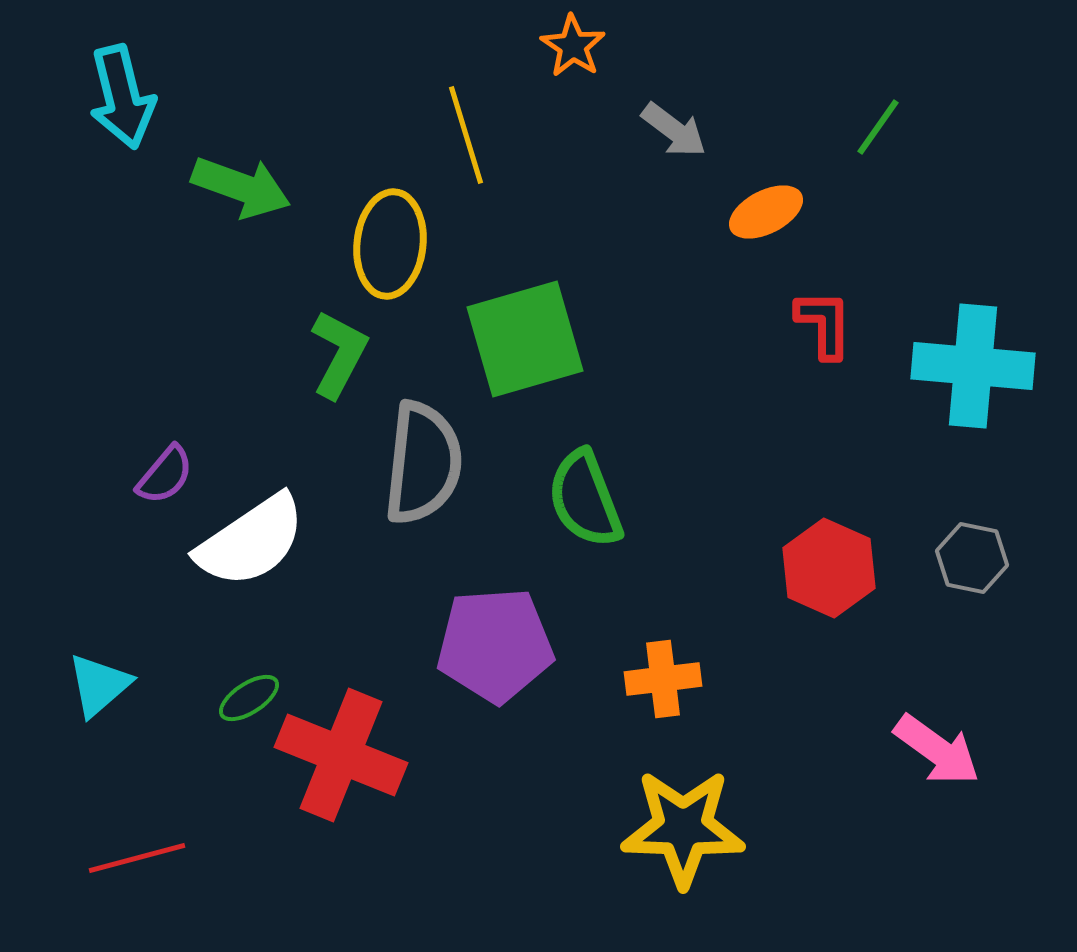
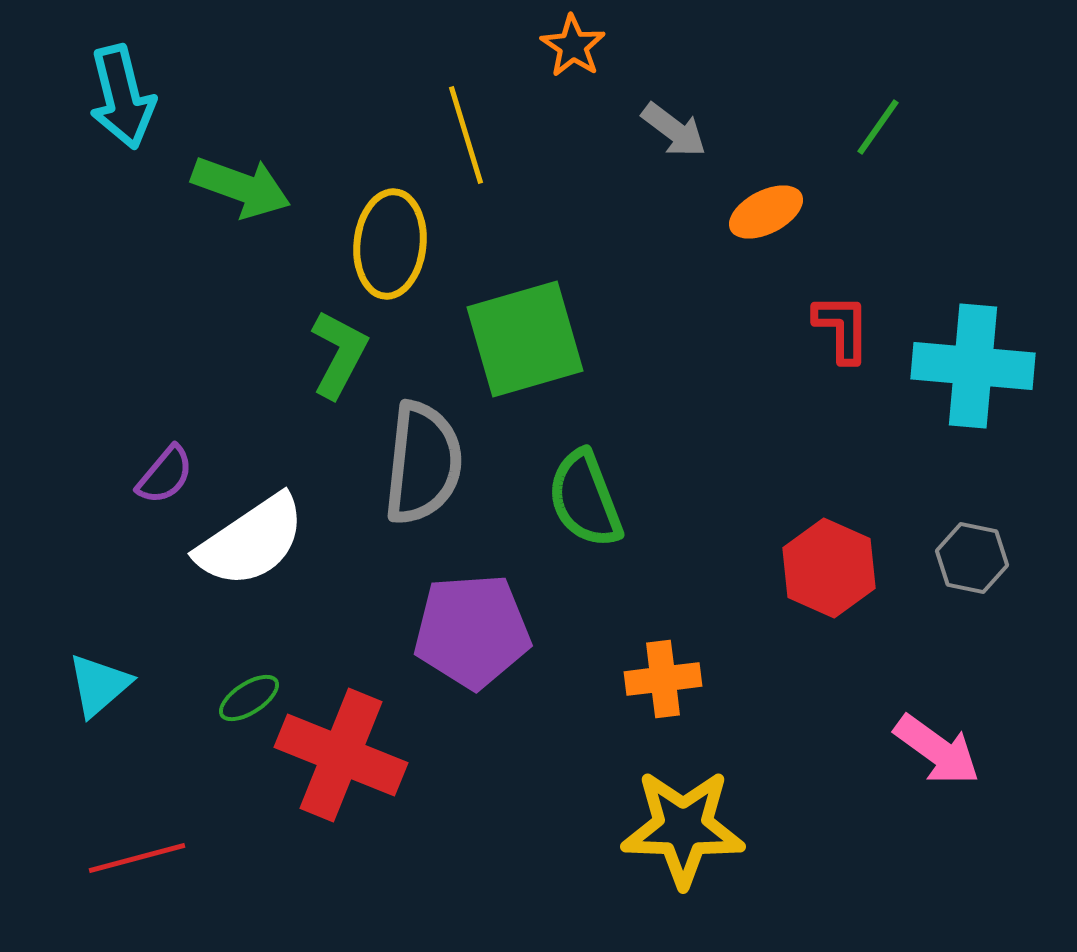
red L-shape: moved 18 px right, 4 px down
purple pentagon: moved 23 px left, 14 px up
